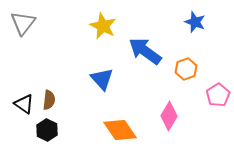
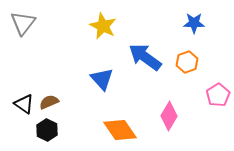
blue star: moved 1 px left, 1 px down; rotated 20 degrees counterclockwise
blue arrow: moved 6 px down
orange hexagon: moved 1 px right, 7 px up
brown semicircle: moved 2 px down; rotated 120 degrees counterclockwise
